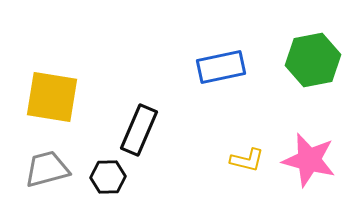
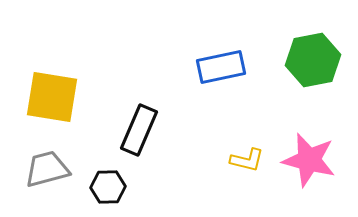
black hexagon: moved 10 px down
